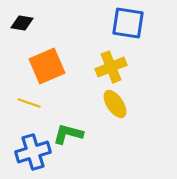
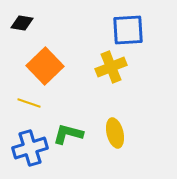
blue square: moved 7 px down; rotated 12 degrees counterclockwise
orange square: moved 2 px left; rotated 21 degrees counterclockwise
yellow ellipse: moved 29 px down; rotated 20 degrees clockwise
blue cross: moved 3 px left, 4 px up
